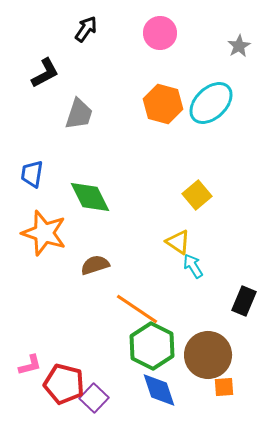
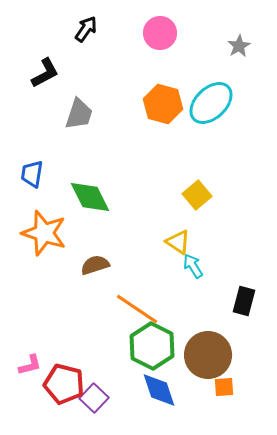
black rectangle: rotated 8 degrees counterclockwise
